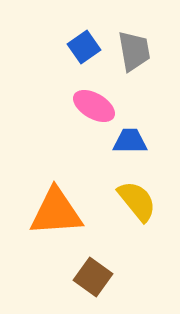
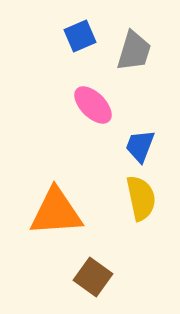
blue square: moved 4 px left, 11 px up; rotated 12 degrees clockwise
gray trapezoid: rotated 27 degrees clockwise
pink ellipse: moved 1 px left, 1 px up; rotated 15 degrees clockwise
blue trapezoid: moved 10 px right, 5 px down; rotated 69 degrees counterclockwise
yellow semicircle: moved 4 px right, 3 px up; rotated 27 degrees clockwise
